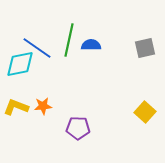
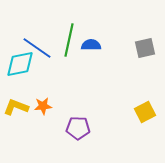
yellow square: rotated 20 degrees clockwise
